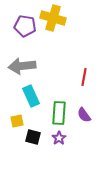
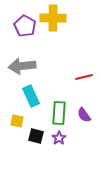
yellow cross: rotated 15 degrees counterclockwise
purple pentagon: rotated 20 degrees clockwise
red line: rotated 66 degrees clockwise
yellow square: rotated 24 degrees clockwise
black square: moved 3 px right, 1 px up
